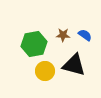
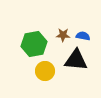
blue semicircle: moved 2 px left, 1 px down; rotated 24 degrees counterclockwise
black triangle: moved 2 px right, 5 px up; rotated 10 degrees counterclockwise
